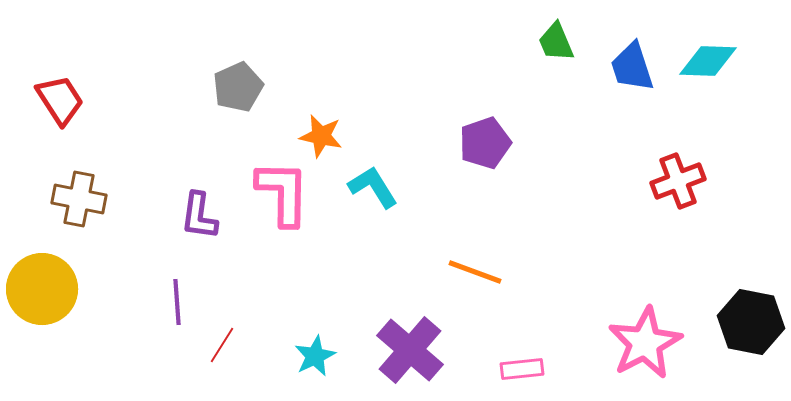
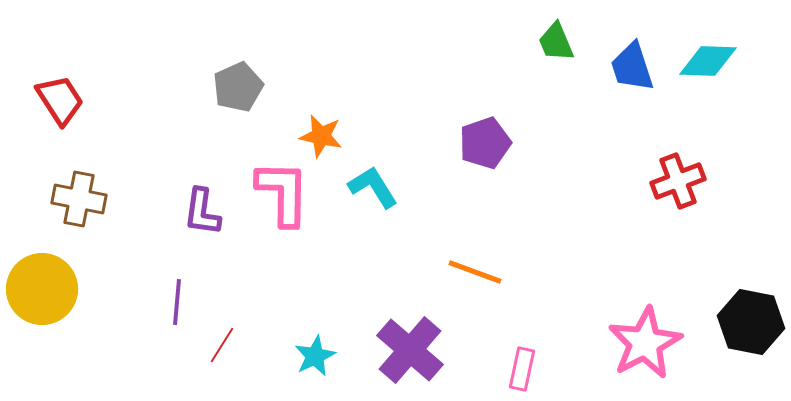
purple L-shape: moved 3 px right, 4 px up
purple line: rotated 9 degrees clockwise
pink rectangle: rotated 72 degrees counterclockwise
